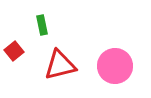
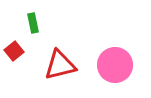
green rectangle: moved 9 px left, 2 px up
pink circle: moved 1 px up
